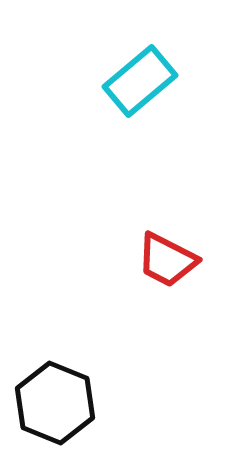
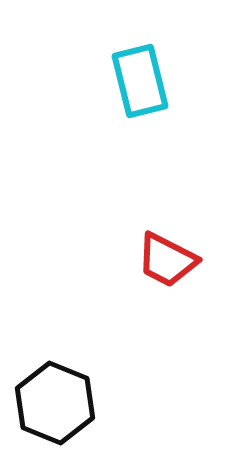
cyan rectangle: rotated 64 degrees counterclockwise
